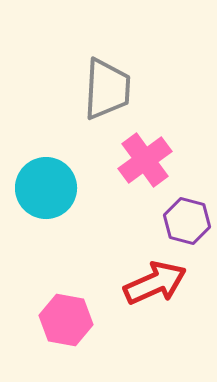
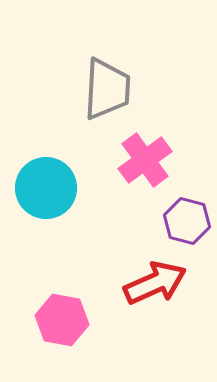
pink hexagon: moved 4 px left
